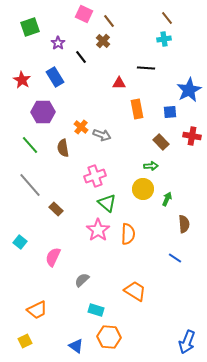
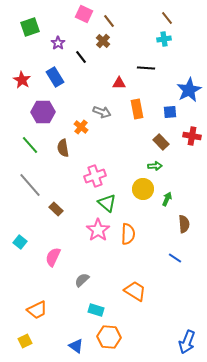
gray arrow at (102, 135): moved 23 px up
green arrow at (151, 166): moved 4 px right
